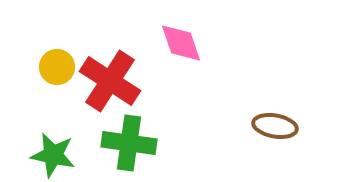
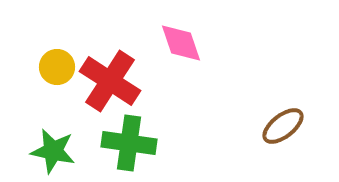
brown ellipse: moved 8 px right; rotated 48 degrees counterclockwise
green star: moved 4 px up
